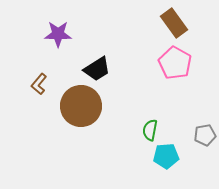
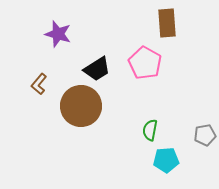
brown rectangle: moved 7 px left; rotated 32 degrees clockwise
purple star: rotated 16 degrees clockwise
pink pentagon: moved 30 px left
cyan pentagon: moved 4 px down
